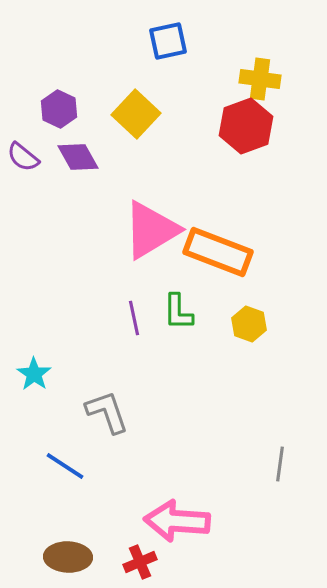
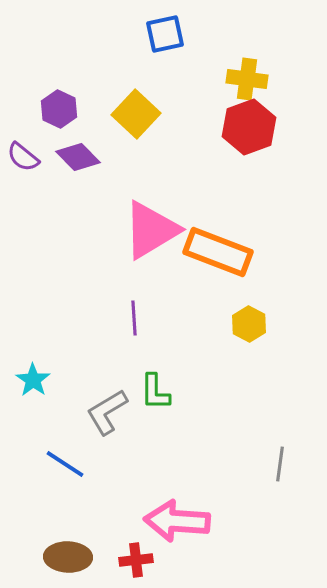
blue square: moved 3 px left, 7 px up
yellow cross: moved 13 px left
red hexagon: moved 3 px right, 1 px down
purple diamond: rotated 15 degrees counterclockwise
green L-shape: moved 23 px left, 80 px down
purple line: rotated 8 degrees clockwise
yellow hexagon: rotated 8 degrees clockwise
cyan star: moved 1 px left, 6 px down
gray L-shape: rotated 102 degrees counterclockwise
blue line: moved 2 px up
red cross: moved 4 px left, 2 px up; rotated 16 degrees clockwise
